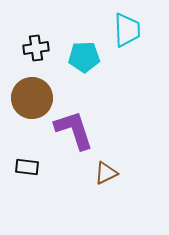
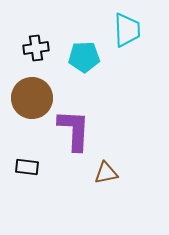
purple L-shape: rotated 21 degrees clockwise
brown triangle: rotated 15 degrees clockwise
